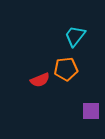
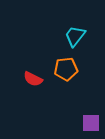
red semicircle: moved 7 px left, 1 px up; rotated 48 degrees clockwise
purple square: moved 12 px down
